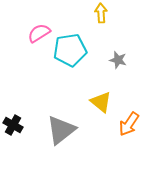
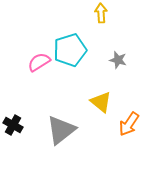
pink semicircle: moved 29 px down
cyan pentagon: rotated 8 degrees counterclockwise
